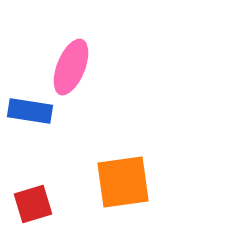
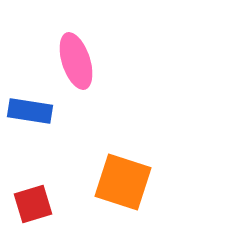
pink ellipse: moved 5 px right, 6 px up; rotated 40 degrees counterclockwise
orange square: rotated 26 degrees clockwise
